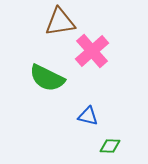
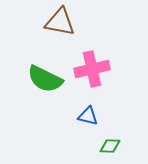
brown triangle: rotated 20 degrees clockwise
pink cross: moved 18 px down; rotated 28 degrees clockwise
green semicircle: moved 2 px left, 1 px down
